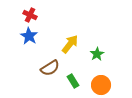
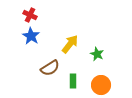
blue star: moved 2 px right
green star: rotated 16 degrees counterclockwise
green rectangle: rotated 32 degrees clockwise
